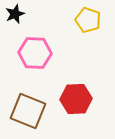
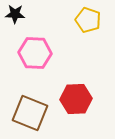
black star: rotated 24 degrees clockwise
brown square: moved 2 px right, 2 px down
